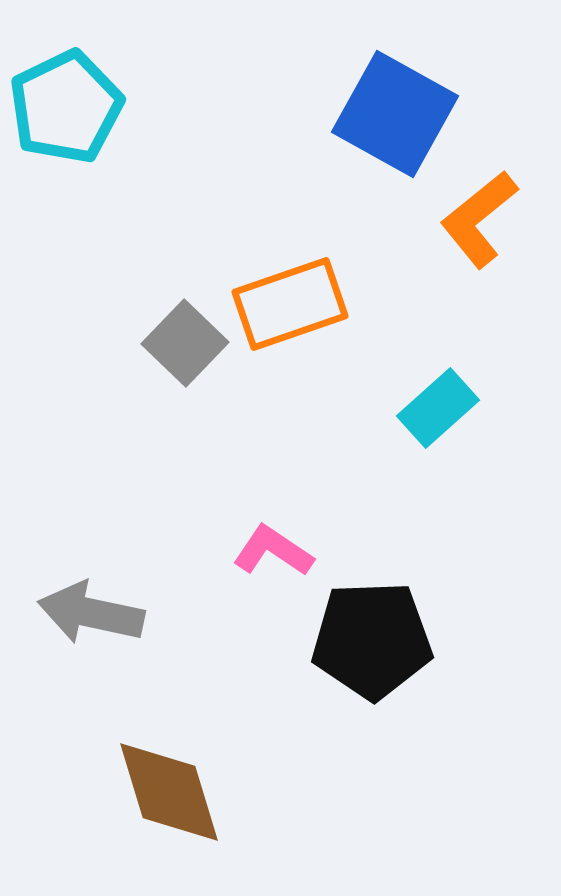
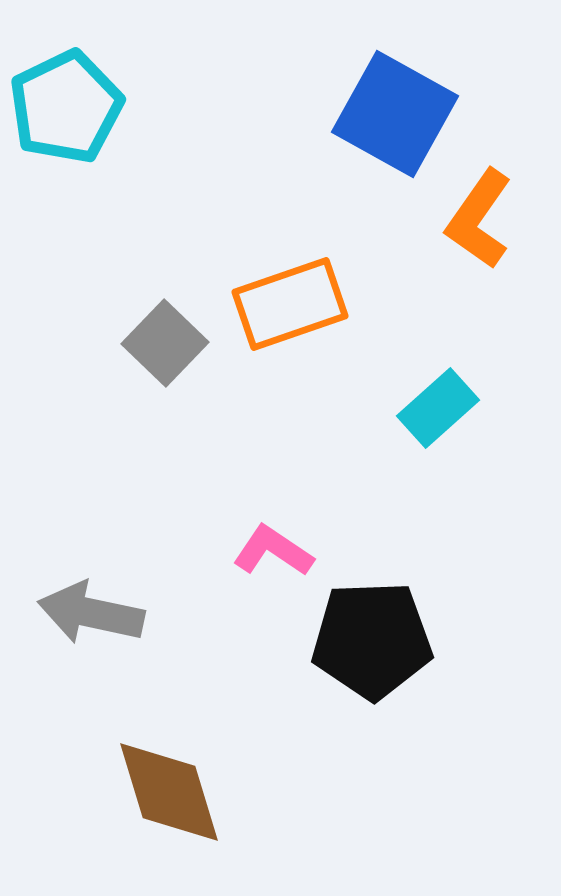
orange L-shape: rotated 16 degrees counterclockwise
gray square: moved 20 px left
